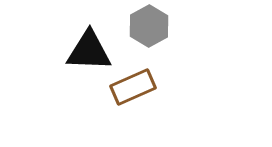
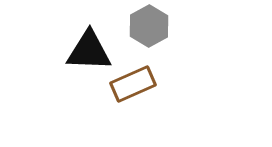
brown rectangle: moved 3 px up
